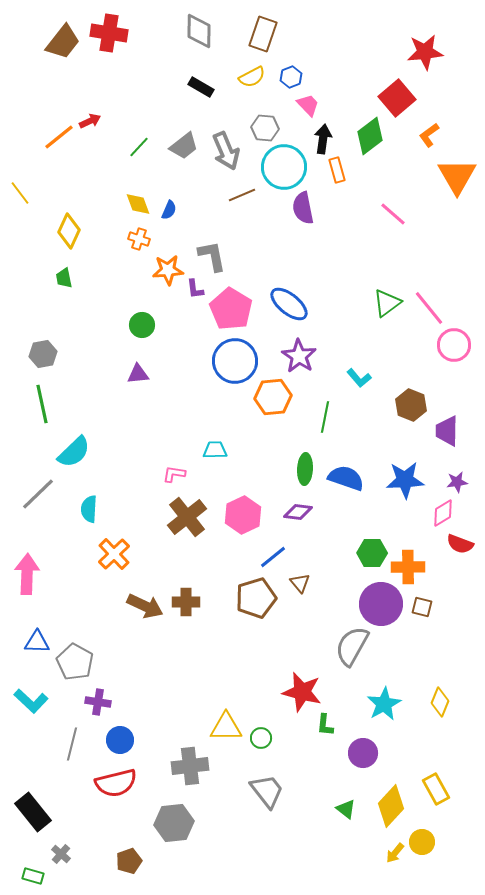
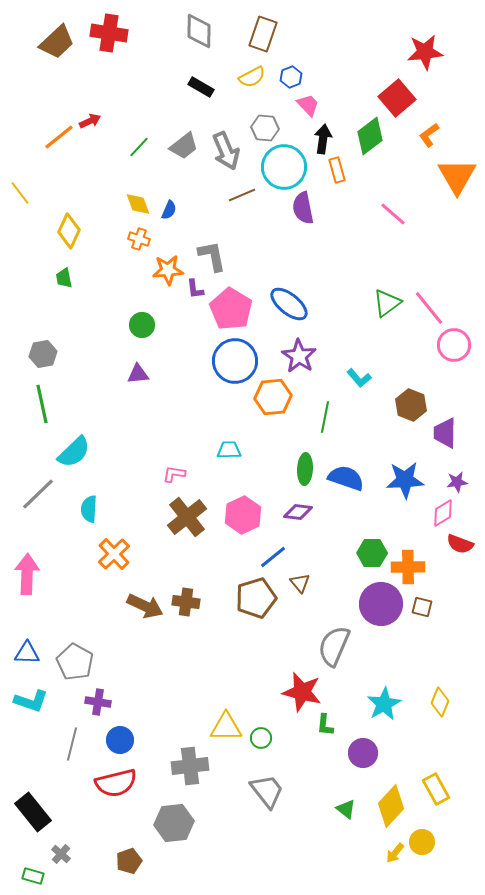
brown trapezoid at (63, 42): moved 6 px left; rotated 9 degrees clockwise
purple trapezoid at (447, 431): moved 2 px left, 2 px down
cyan trapezoid at (215, 450): moved 14 px right
brown cross at (186, 602): rotated 8 degrees clockwise
blue triangle at (37, 642): moved 10 px left, 11 px down
gray semicircle at (352, 646): moved 18 px left; rotated 6 degrees counterclockwise
cyan L-shape at (31, 701): rotated 24 degrees counterclockwise
